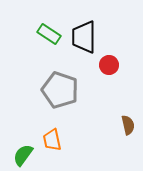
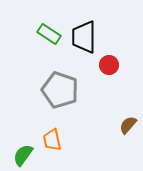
brown semicircle: rotated 126 degrees counterclockwise
